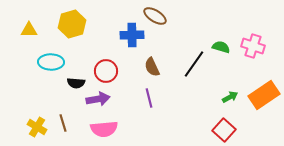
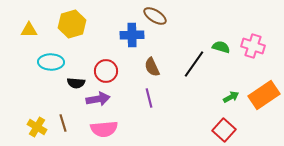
green arrow: moved 1 px right
